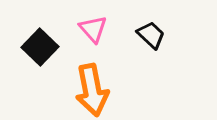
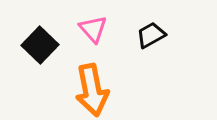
black trapezoid: rotated 72 degrees counterclockwise
black square: moved 2 px up
